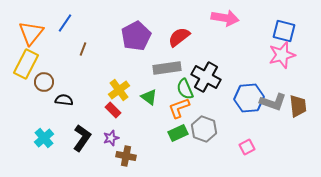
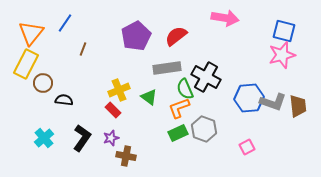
red semicircle: moved 3 px left, 1 px up
brown circle: moved 1 px left, 1 px down
yellow cross: rotated 15 degrees clockwise
